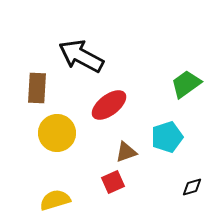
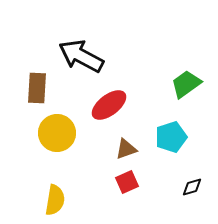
cyan pentagon: moved 4 px right
brown triangle: moved 3 px up
red square: moved 14 px right
yellow semicircle: rotated 116 degrees clockwise
